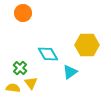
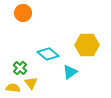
cyan diamond: rotated 20 degrees counterclockwise
